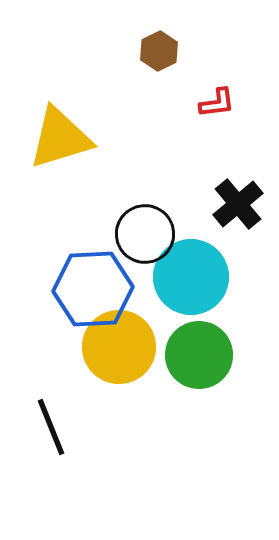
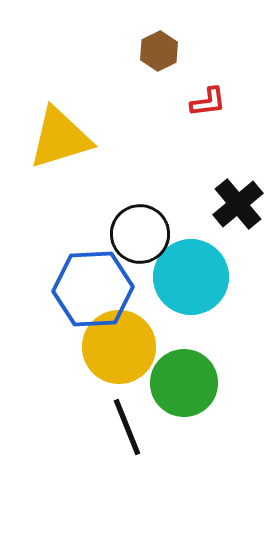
red L-shape: moved 9 px left, 1 px up
black circle: moved 5 px left
green circle: moved 15 px left, 28 px down
black line: moved 76 px right
